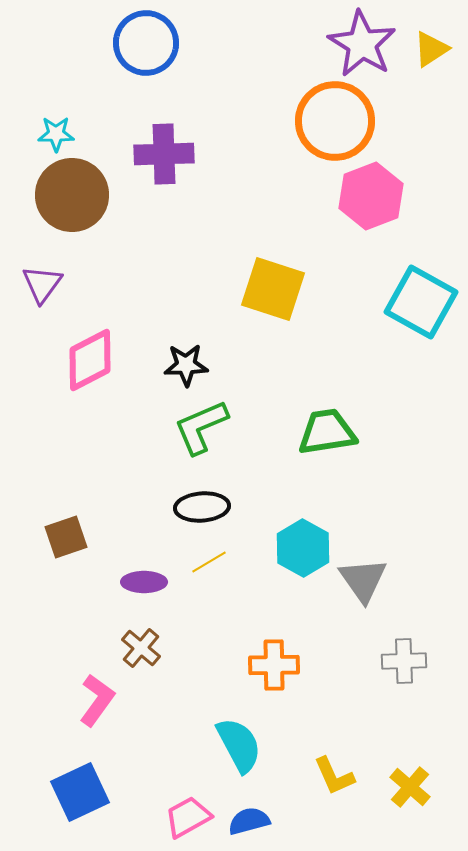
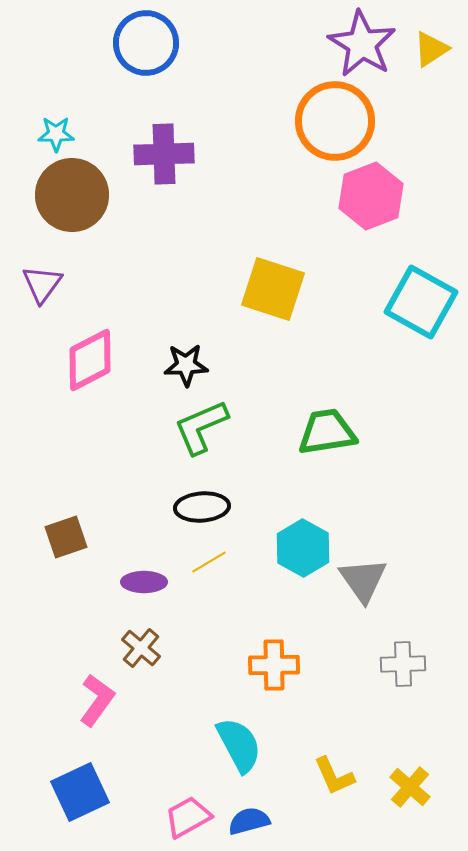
gray cross: moved 1 px left, 3 px down
